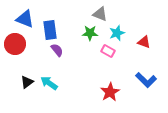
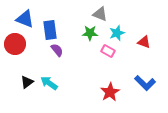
blue L-shape: moved 1 px left, 3 px down
